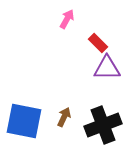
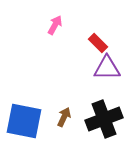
pink arrow: moved 12 px left, 6 px down
black cross: moved 1 px right, 6 px up
